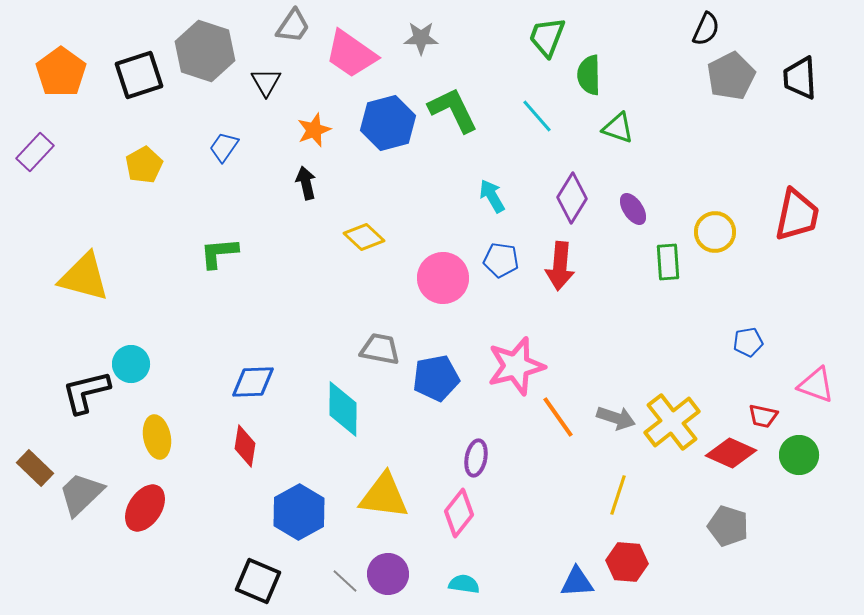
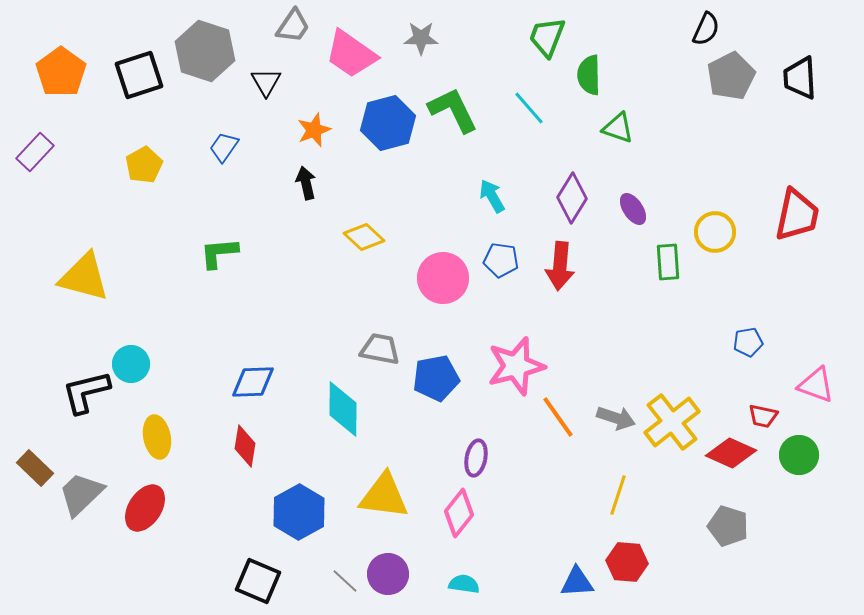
cyan line at (537, 116): moved 8 px left, 8 px up
